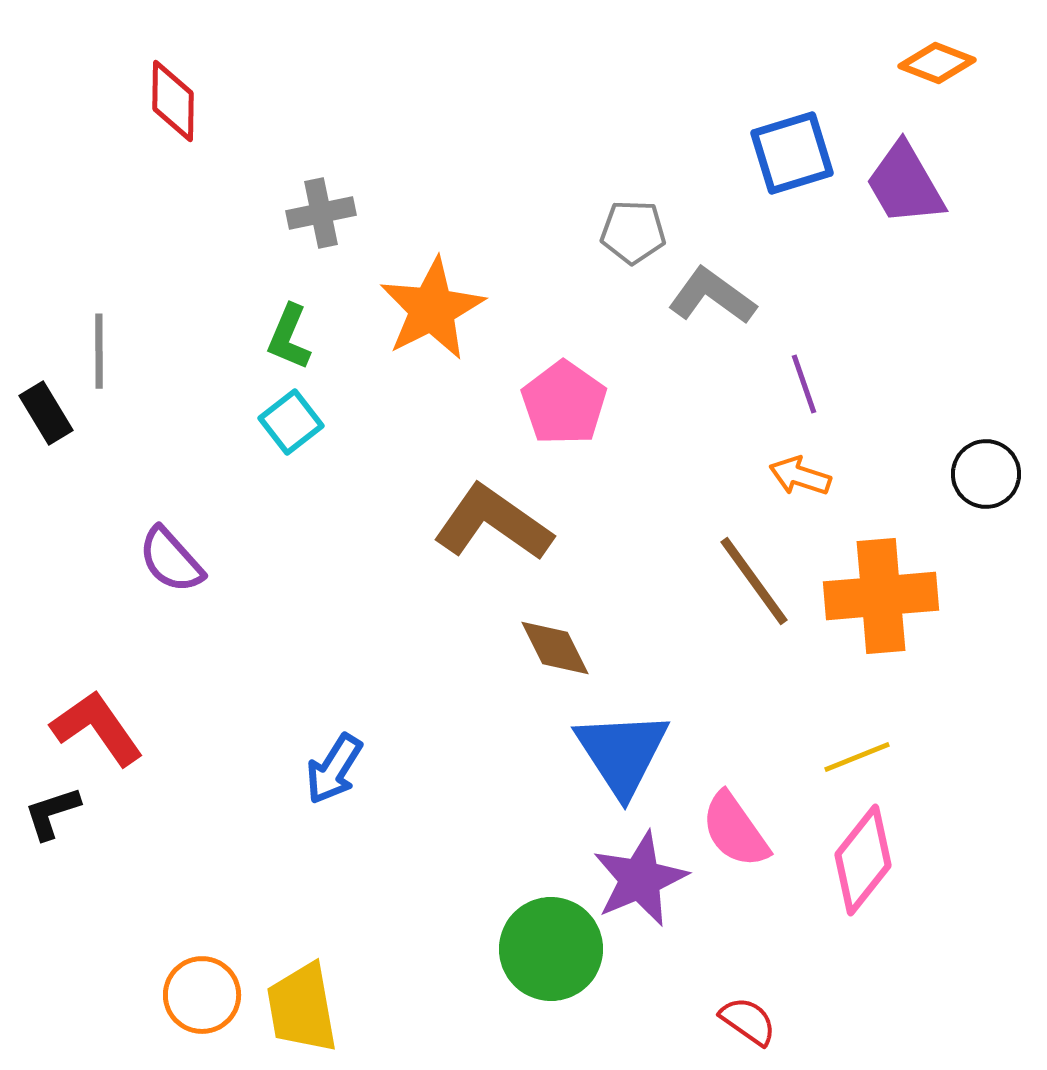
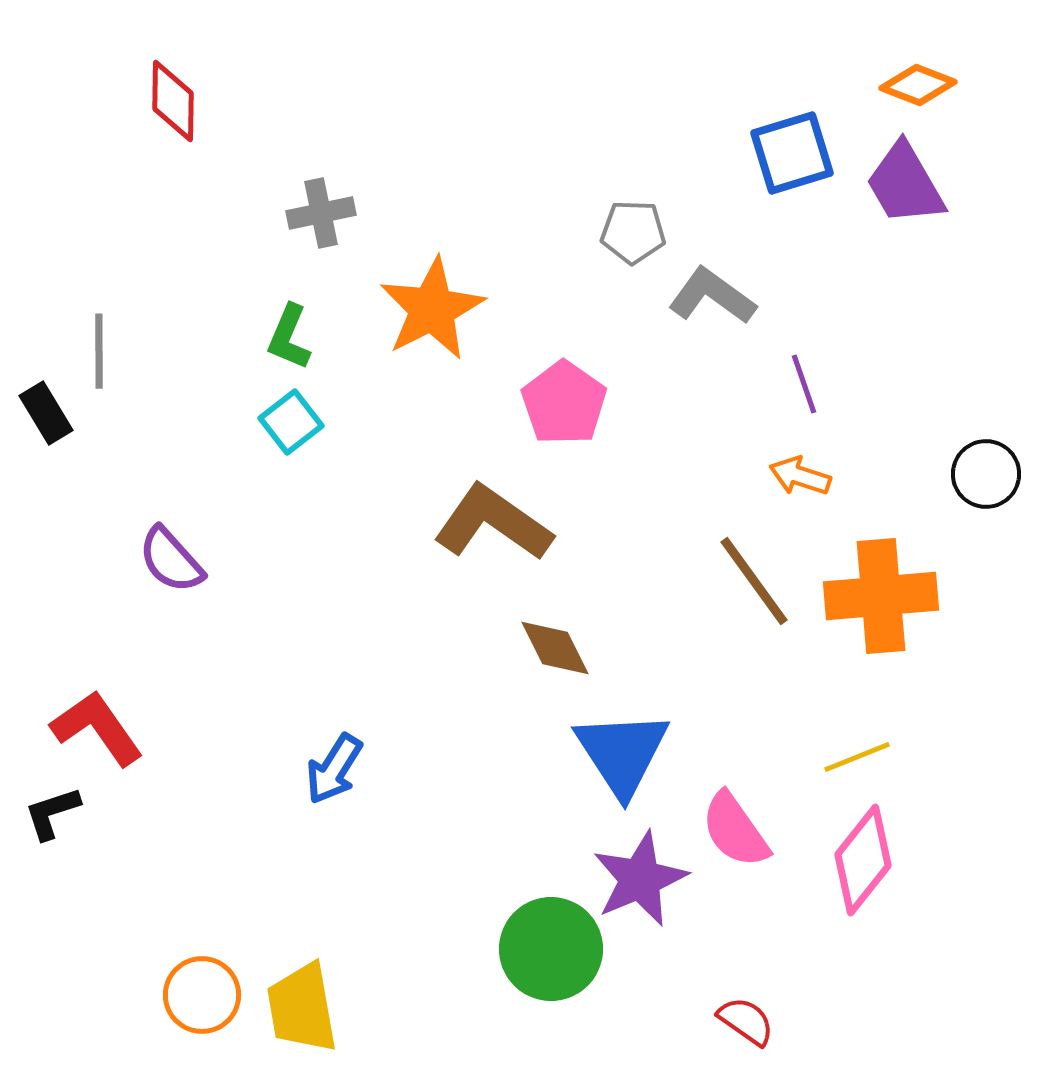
orange diamond: moved 19 px left, 22 px down
red semicircle: moved 2 px left
